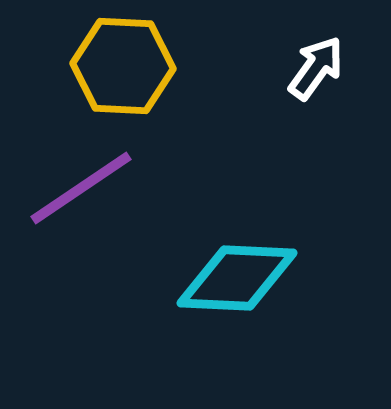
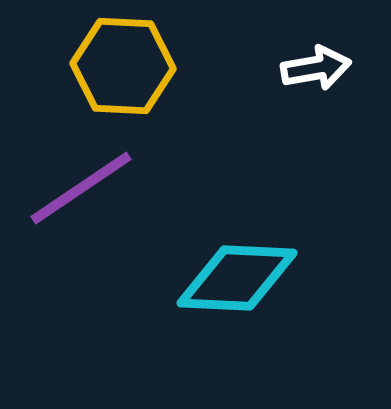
white arrow: rotated 44 degrees clockwise
